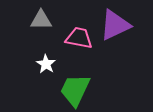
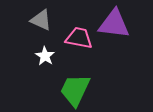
gray triangle: rotated 25 degrees clockwise
purple triangle: moved 1 px left, 1 px up; rotated 32 degrees clockwise
white star: moved 1 px left, 8 px up
